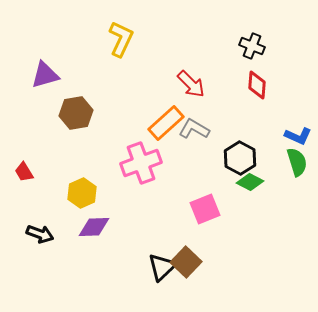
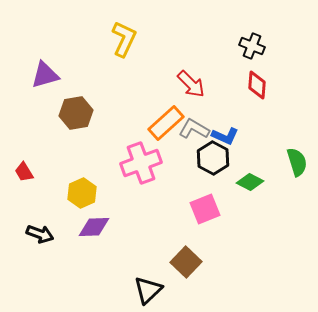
yellow L-shape: moved 3 px right
blue L-shape: moved 73 px left
black hexagon: moved 27 px left
black triangle: moved 14 px left, 23 px down
